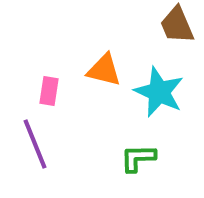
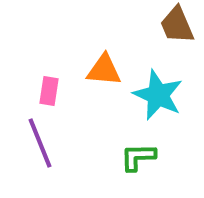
orange triangle: rotated 9 degrees counterclockwise
cyan star: moved 1 px left, 3 px down
purple line: moved 5 px right, 1 px up
green L-shape: moved 1 px up
